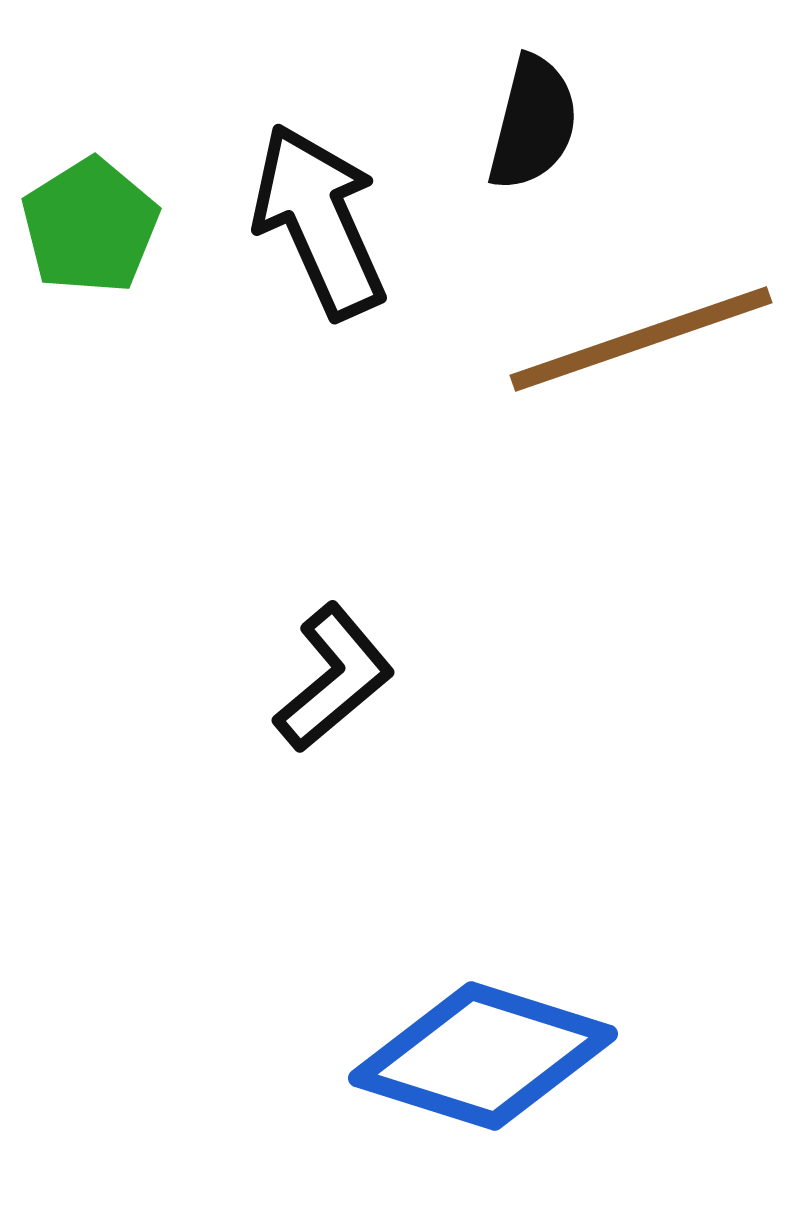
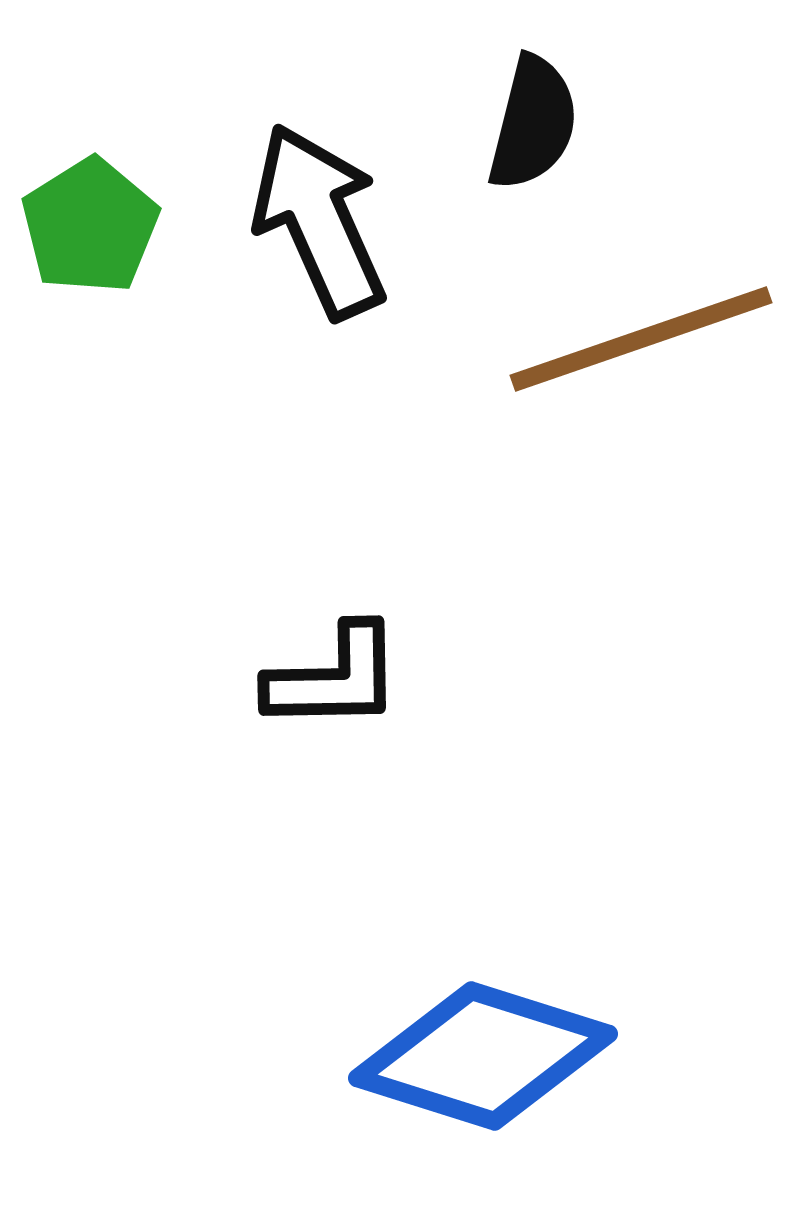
black L-shape: rotated 39 degrees clockwise
